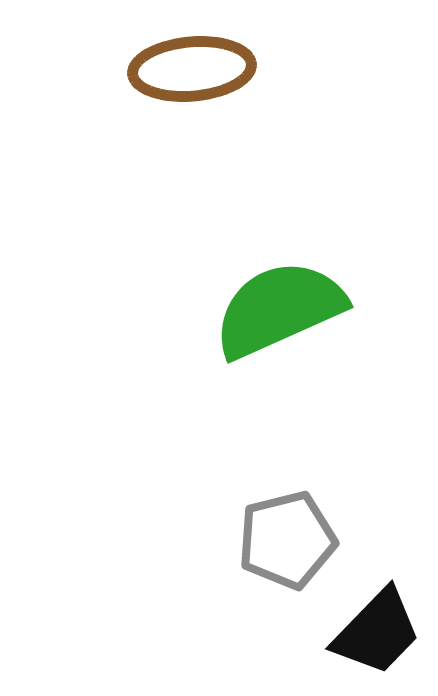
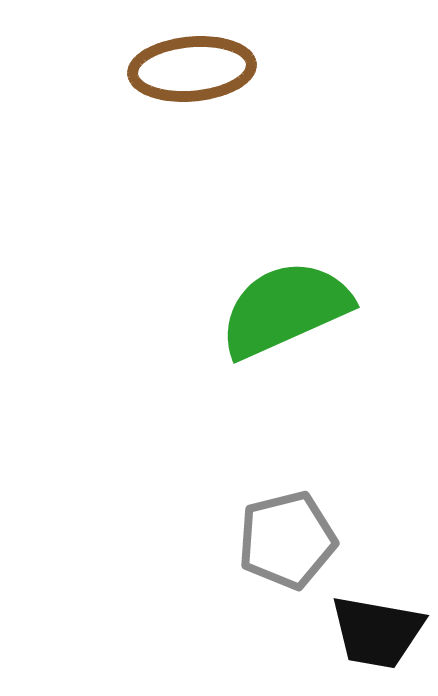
green semicircle: moved 6 px right
black trapezoid: rotated 56 degrees clockwise
